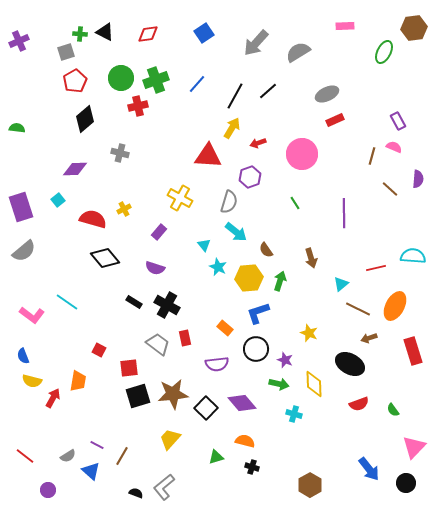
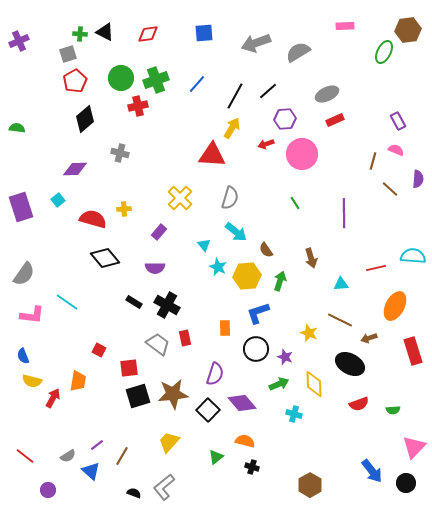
brown hexagon at (414, 28): moved 6 px left, 2 px down
blue square at (204, 33): rotated 30 degrees clockwise
gray arrow at (256, 43): rotated 28 degrees clockwise
gray square at (66, 52): moved 2 px right, 2 px down
red arrow at (258, 143): moved 8 px right, 1 px down
pink semicircle at (394, 147): moved 2 px right, 3 px down
red triangle at (208, 156): moved 4 px right, 1 px up
brown line at (372, 156): moved 1 px right, 5 px down
purple hexagon at (250, 177): moved 35 px right, 58 px up; rotated 15 degrees clockwise
yellow cross at (180, 198): rotated 15 degrees clockwise
gray semicircle at (229, 202): moved 1 px right, 4 px up
yellow cross at (124, 209): rotated 24 degrees clockwise
gray semicircle at (24, 251): moved 23 px down; rotated 15 degrees counterclockwise
purple semicircle at (155, 268): rotated 18 degrees counterclockwise
yellow hexagon at (249, 278): moved 2 px left, 2 px up
cyan triangle at (341, 284): rotated 35 degrees clockwise
brown line at (358, 309): moved 18 px left, 11 px down
pink L-shape at (32, 315): rotated 30 degrees counterclockwise
orange rectangle at (225, 328): rotated 49 degrees clockwise
purple star at (285, 360): moved 3 px up
purple semicircle at (217, 364): moved 2 px left, 10 px down; rotated 65 degrees counterclockwise
green arrow at (279, 384): rotated 36 degrees counterclockwise
black square at (206, 408): moved 2 px right, 2 px down
green semicircle at (393, 410): rotated 56 degrees counterclockwise
yellow trapezoid at (170, 439): moved 1 px left, 3 px down
purple line at (97, 445): rotated 64 degrees counterclockwise
green triangle at (216, 457): rotated 21 degrees counterclockwise
blue arrow at (369, 469): moved 3 px right, 2 px down
black semicircle at (136, 493): moved 2 px left
